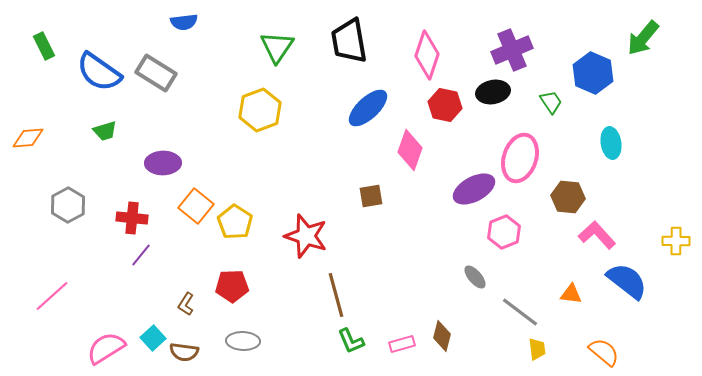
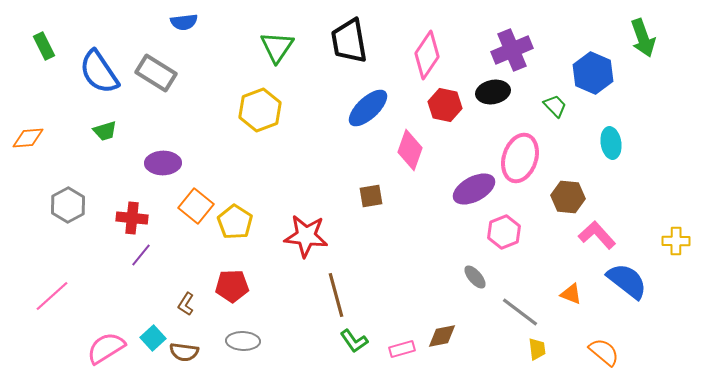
green arrow at (643, 38): rotated 60 degrees counterclockwise
pink diamond at (427, 55): rotated 15 degrees clockwise
blue semicircle at (99, 72): rotated 21 degrees clockwise
green trapezoid at (551, 102): moved 4 px right, 4 px down; rotated 10 degrees counterclockwise
red star at (306, 236): rotated 12 degrees counterclockwise
orange triangle at (571, 294): rotated 15 degrees clockwise
brown diamond at (442, 336): rotated 64 degrees clockwise
green L-shape at (351, 341): moved 3 px right; rotated 12 degrees counterclockwise
pink rectangle at (402, 344): moved 5 px down
